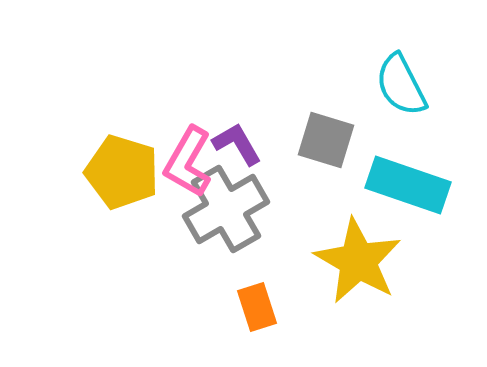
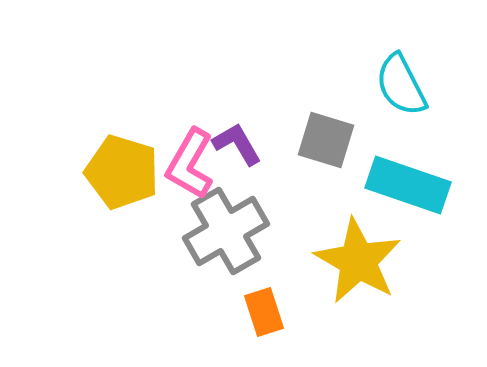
pink L-shape: moved 2 px right, 2 px down
gray cross: moved 22 px down
orange rectangle: moved 7 px right, 5 px down
